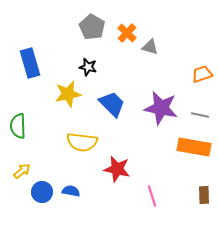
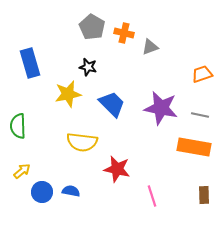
orange cross: moved 3 px left; rotated 30 degrees counterclockwise
gray triangle: rotated 36 degrees counterclockwise
